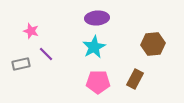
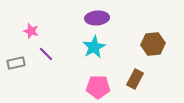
gray rectangle: moved 5 px left, 1 px up
pink pentagon: moved 5 px down
